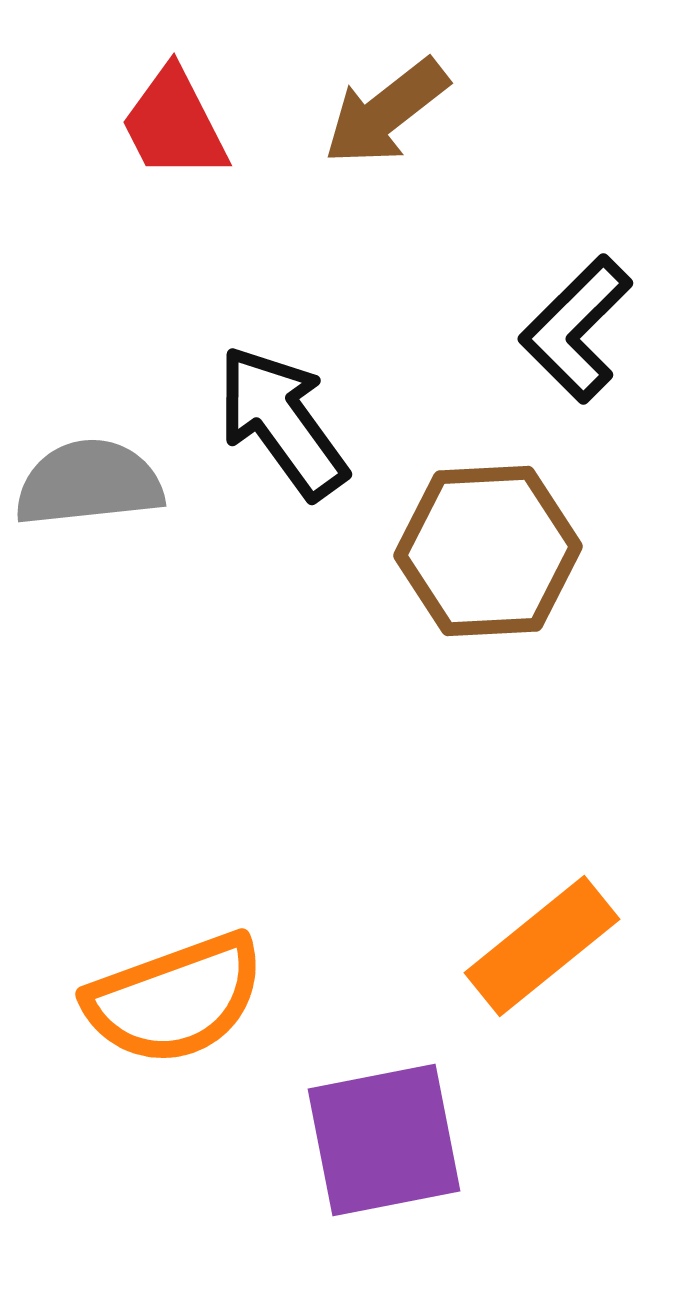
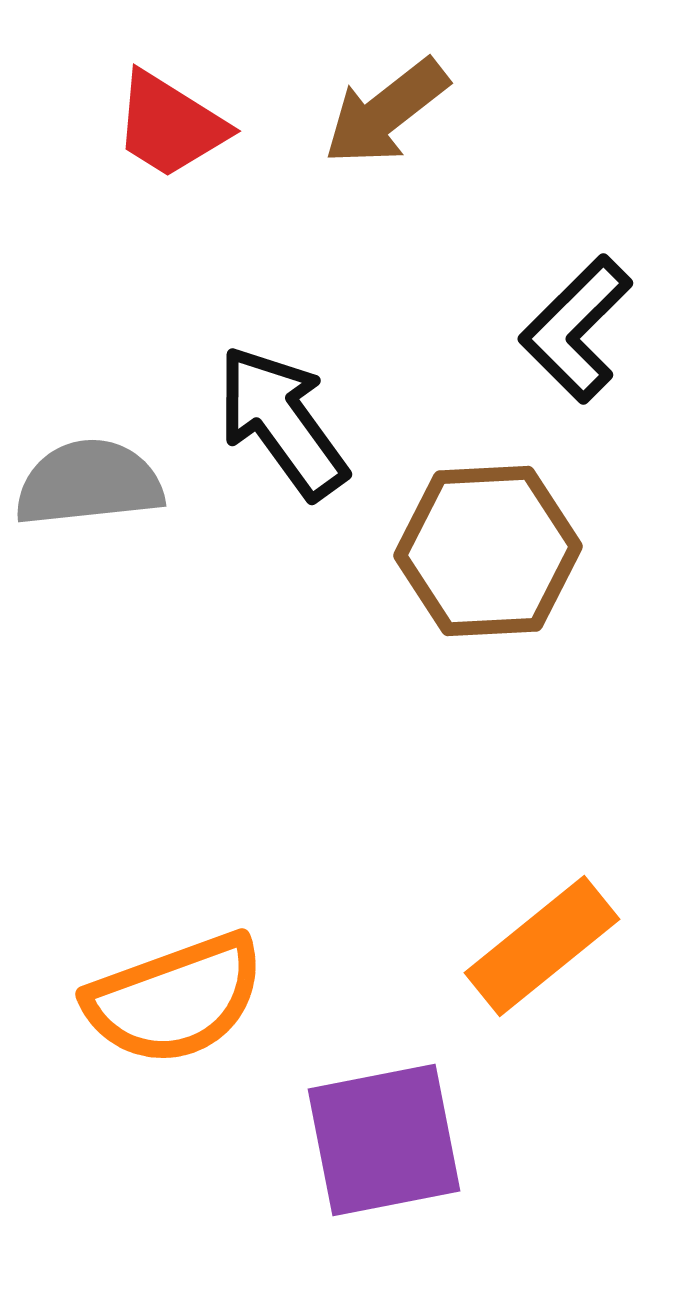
red trapezoid: moved 4 px left, 1 px down; rotated 31 degrees counterclockwise
